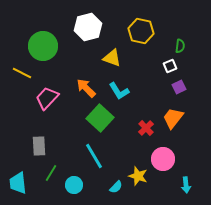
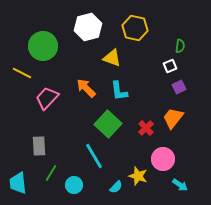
yellow hexagon: moved 6 px left, 3 px up
cyan L-shape: rotated 25 degrees clockwise
green square: moved 8 px right, 6 px down
cyan arrow: moved 6 px left; rotated 49 degrees counterclockwise
